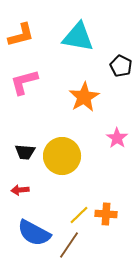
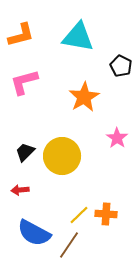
black trapezoid: rotated 130 degrees clockwise
